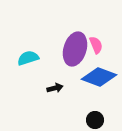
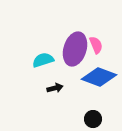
cyan semicircle: moved 15 px right, 2 px down
black circle: moved 2 px left, 1 px up
